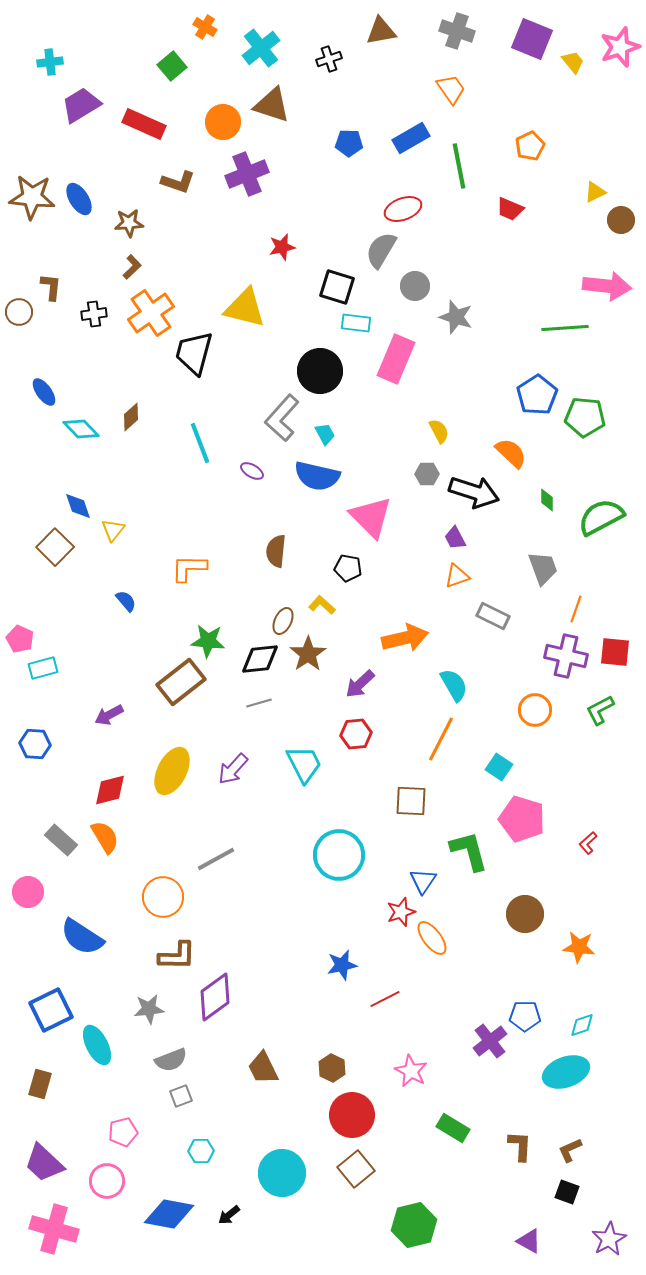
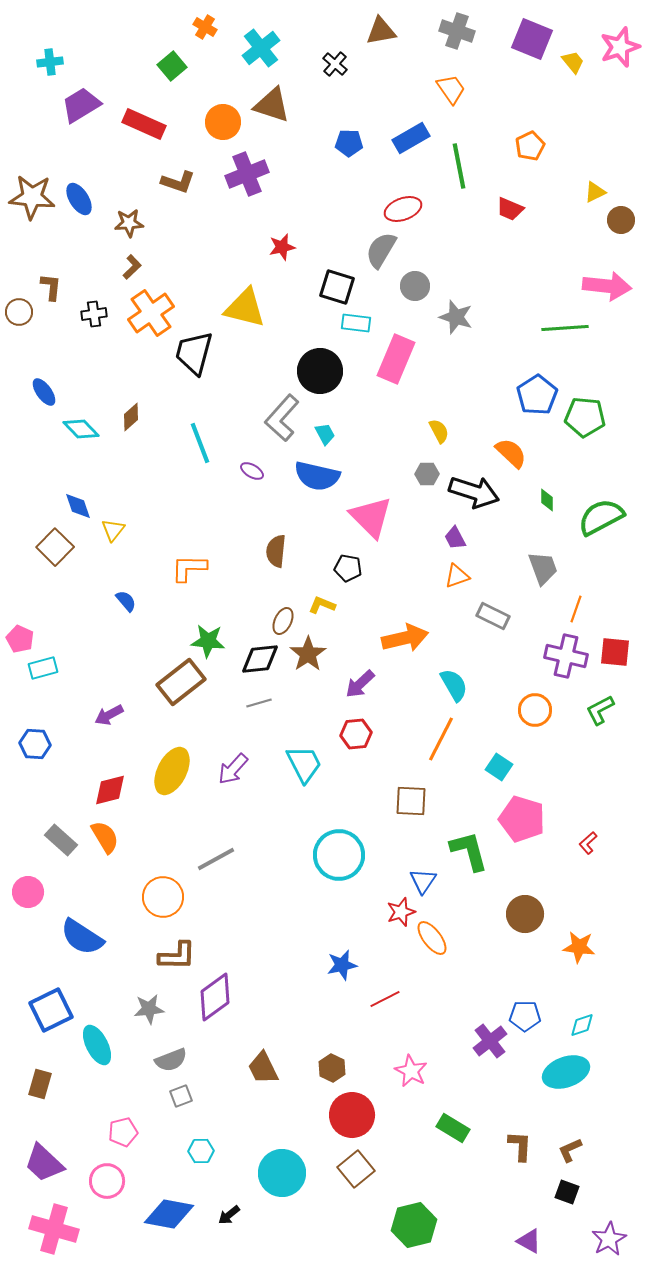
black cross at (329, 59): moved 6 px right, 5 px down; rotated 30 degrees counterclockwise
yellow L-shape at (322, 605): rotated 20 degrees counterclockwise
